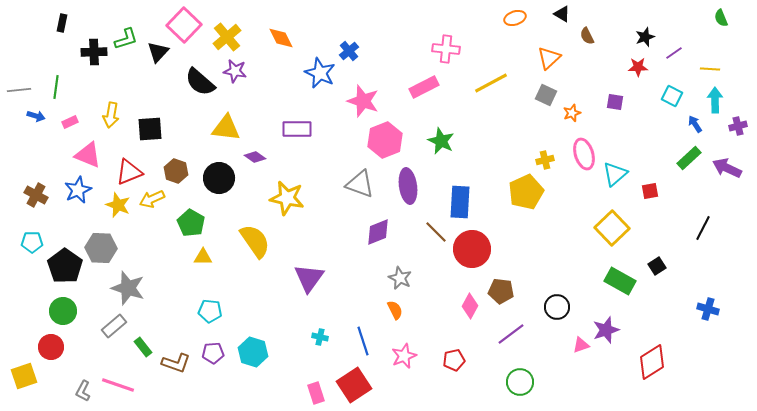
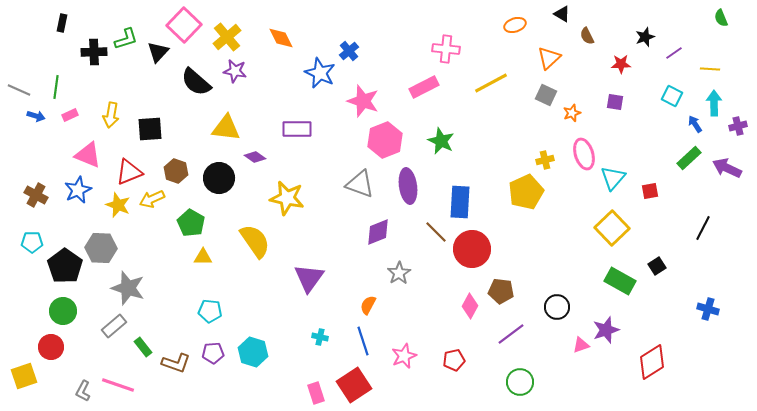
orange ellipse at (515, 18): moved 7 px down
red star at (638, 67): moved 17 px left, 3 px up
black semicircle at (200, 82): moved 4 px left
gray line at (19, 90): rotated 30 degrees clockwise
cyan arrow at (715, 100): moved 1 px left, 3 px down
pink rectangle at (70, 122): moved 7 px up
cyan triangle at (615, 174): moved 2 px left, 4 px down; rotated 8 degrees counterclockwise
gray star at (400, 278): moved 1 px left, 5 px up; rotated 15 degrees clockwise
orange semicircle at (395, 310): moved 27 px left, 5 px up; rotated 126 degrees counterclockwise
